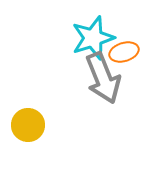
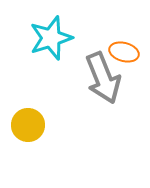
cyan star: moved 42 px left
orange ellipse: rotated 32 degrees clockwise
